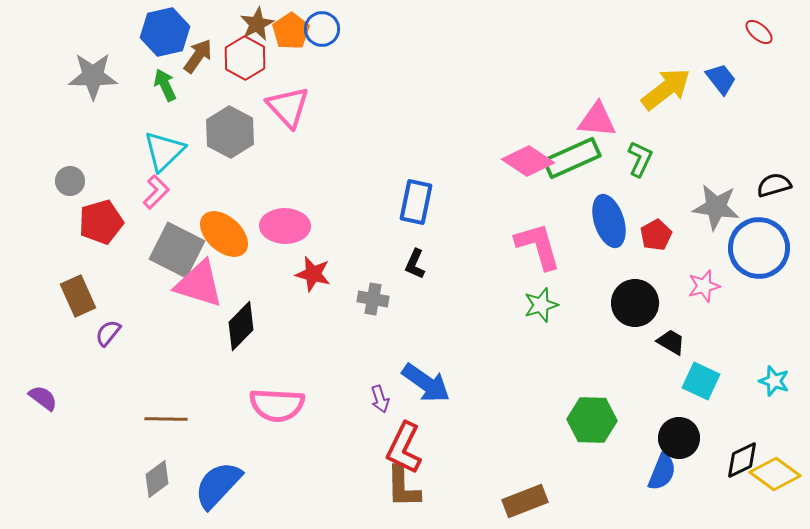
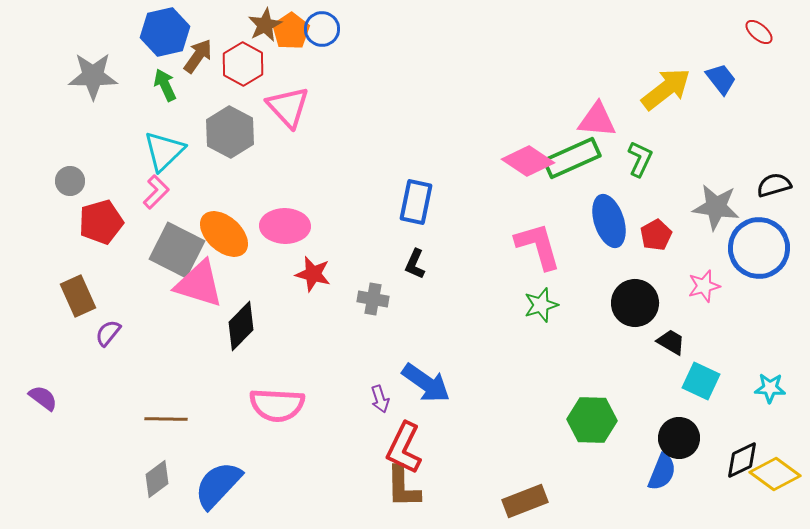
brown star at (257, 24): moved 8 px right, 1 px down
red hexagon at (245, 58): moved 2 px left, 6 px down
cyan star at (774, 381): moved 4 px left, 7 px down; rotated 16 degrees counterclockwise
